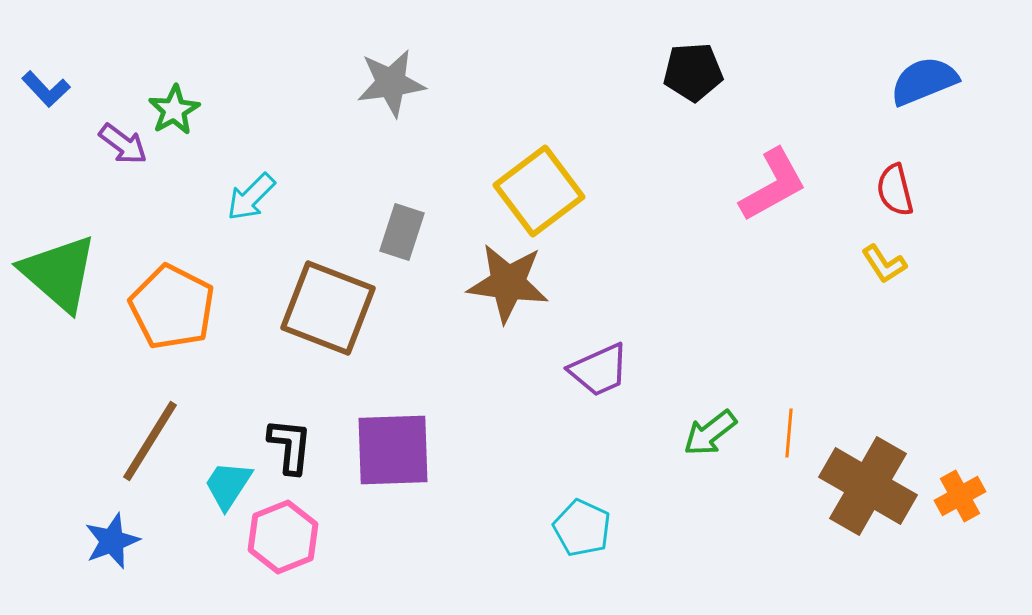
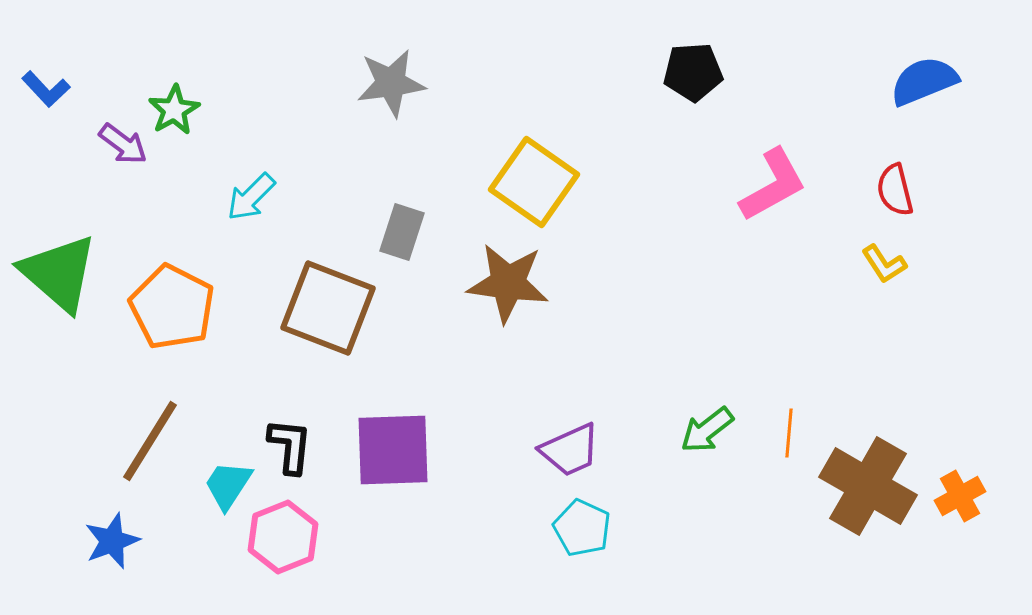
yellow square: moved 5 px left, 9 px up; rotated 18 degrees counterclockwise
purple trapezoid: moved 29 px left, 80 px down
green arrow: moved 3 px left, 3 px up
